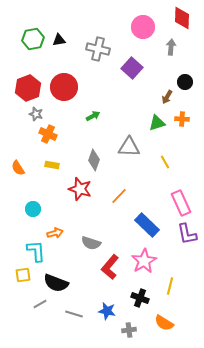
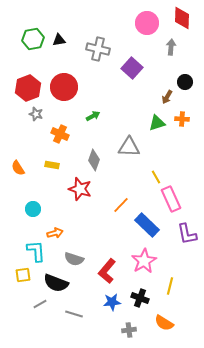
pink circle at (143, 27): moved 4 px right, 4 px up
orange cross at (48, 134): moved 12 px right
yellow line at (165, 162): moved 9 px left, 15 px down
orange line at (119, 196): moved 2 px right, 9 px down
pink rectangle at (181, 203): moved 10 px left, 4 px up
gray semicircle at (91, 243): moved 17 px left, 16 px down
red L-shape at (110, 267): moved 3 px left, 4 px down
blue star at (107, 311): moved 5 px right, 9 px up; rotated 18 degrees counterclockwise
